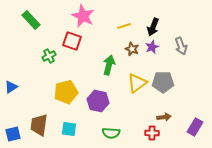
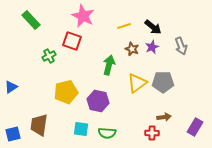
black arrow: rotated 72 degrees counterclockwise
cyan square: moved 12 px right
green semicircle: moved 4 px left
